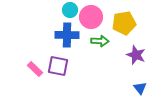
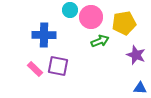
blue cross: moved 23 px left
green arrow: rotated 24 degrees counterclockwise
blue triangle: rotated 48 degrees counterclockwise
